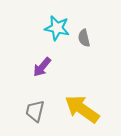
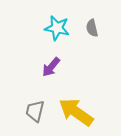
gray semicircle: moved 8 px right, 10 px up
purple arrow: moved 9 px right
yellow arrow: moved 6 px left, 3 px down
